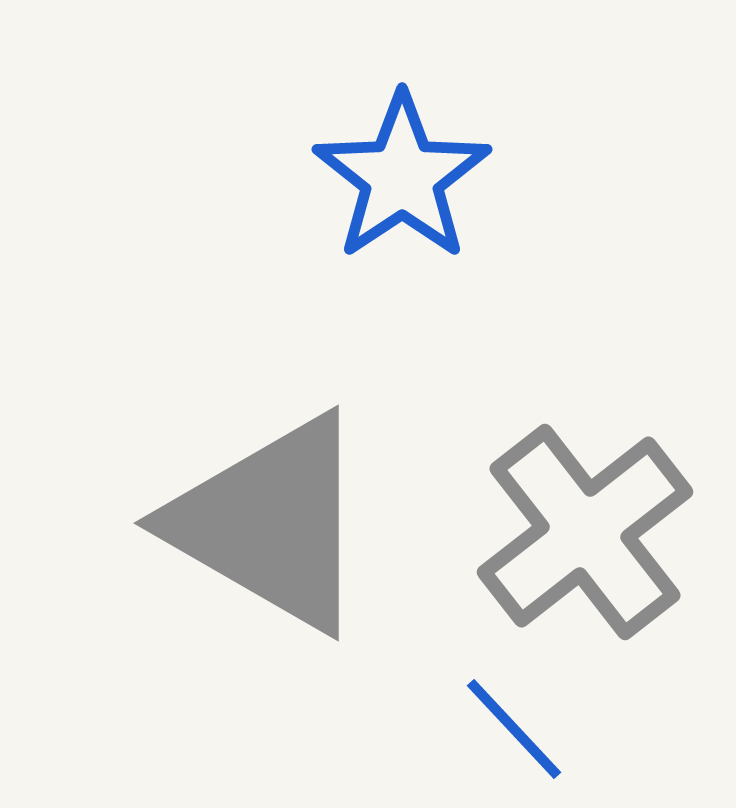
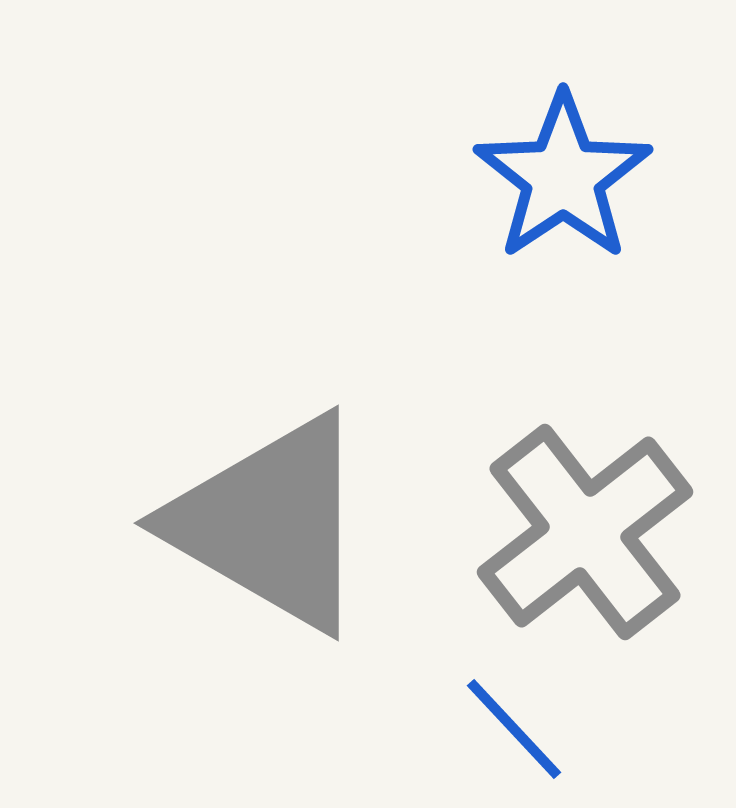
blue star: moved 161 px right
